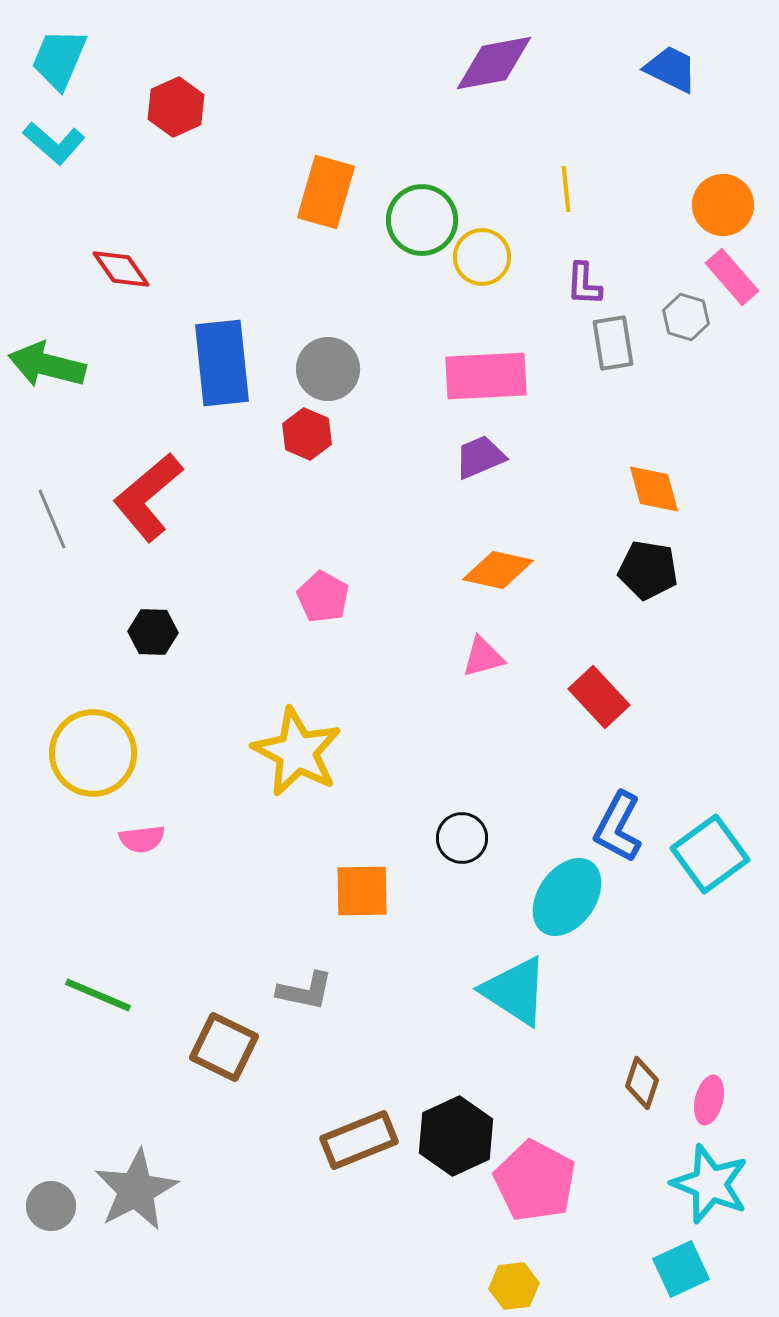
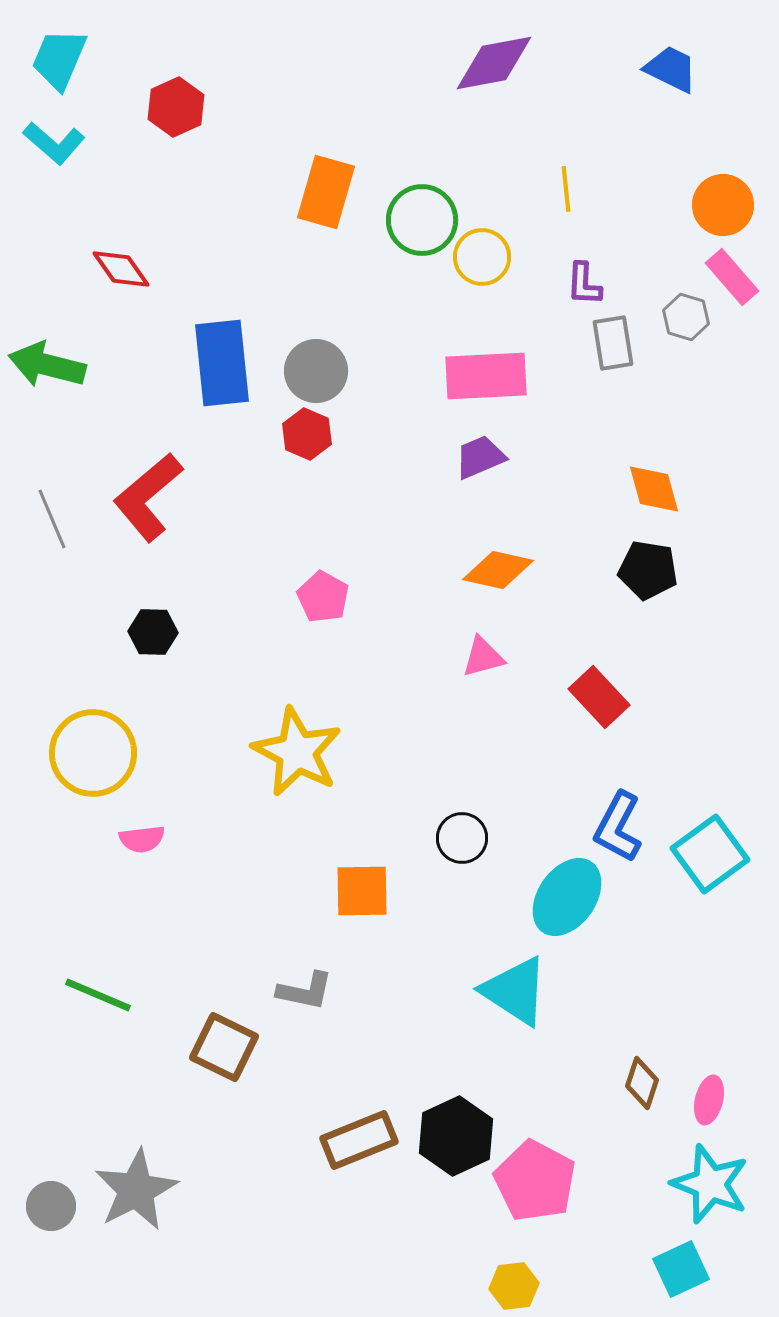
gray circle at (328, 369): moved 12 px left, 2 px down
